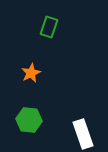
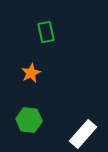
green rectangle: moved 3 px left, 5 px down; rotated 30 degrees counterclockwise
white rectangle: rotated 60 degrees clockwise
